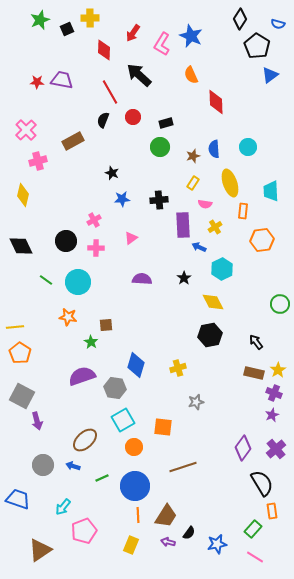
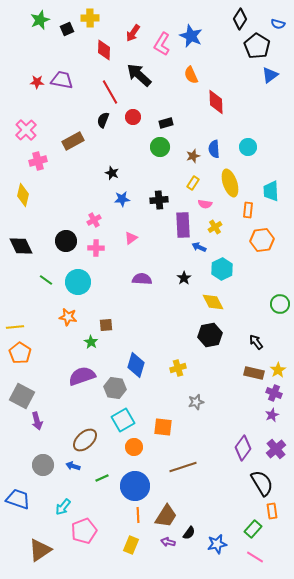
orange rectangle at (243, 211): moved 5 px right, 1 px up
